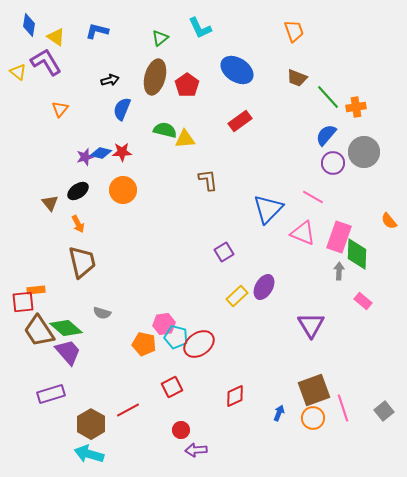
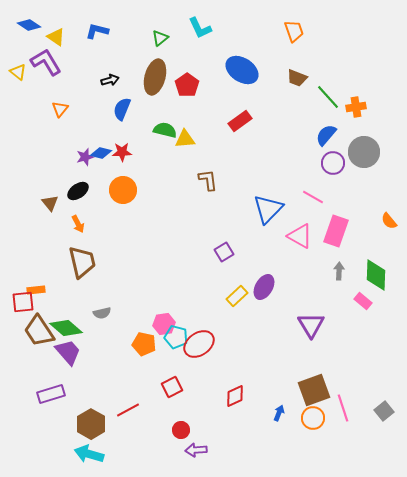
blue diamond at (29, 25): rotated 65 degrees counterclockwise
blue ellipse at (237, 70): moved 5 px right
pink triangle at (303, 233): moved 3 px left, 3 px down; rotated 8 degrees clockwise
pink rectangle at (339, 237): moved 3 px left, 6 px up
green diamond at (357, 254): moved 19 px right, 21 px down
gray semicircle at (102, 313): rotated 30 degrees counterclockwise
